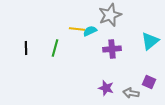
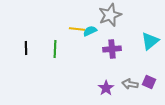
green line: moved 1 px down; rotated 12 degrees counterclockwise
purple star: rotated 21 degrees clockwise
gray arrow: moved 1 px left, 9 px up
